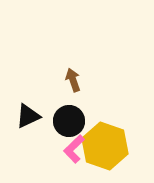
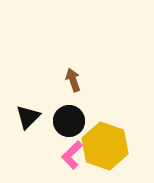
black triangle: moved 1 px down; rotated 20 degrees counterclockwise
pink L-shape: moved 2 px left, 6 px down
